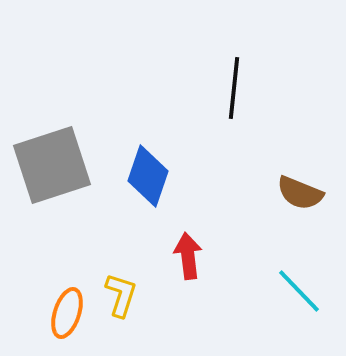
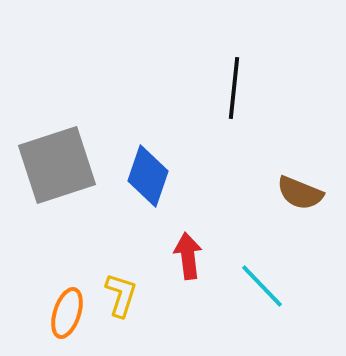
gray square: moved 5 px right
cyan line: moved 37 px left, 5 px up
